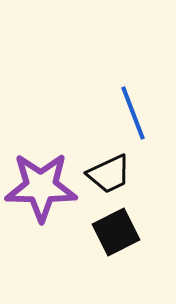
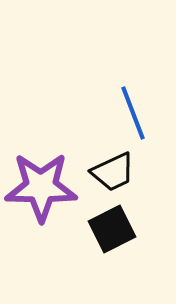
black trapezoid: moved 4 px right, 2 px up
black square: moved 4 px left, 3 px up
